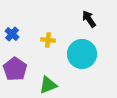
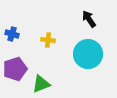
blue cross: rotated 24 degrees counterclockwise
cyan circle: moved 6 px right
purple pentagon: rotated 20 degrees clockwise
green triangle: moved 7 px left, 1 px up
